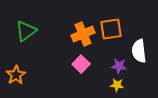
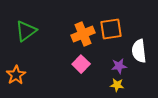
purple star: rotated 14 degrees counterclockwise
